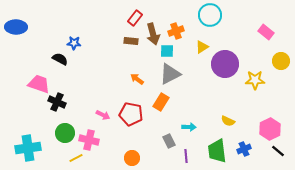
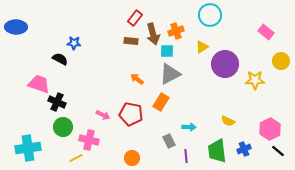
green circle: moved 2 px left, 6 px up
